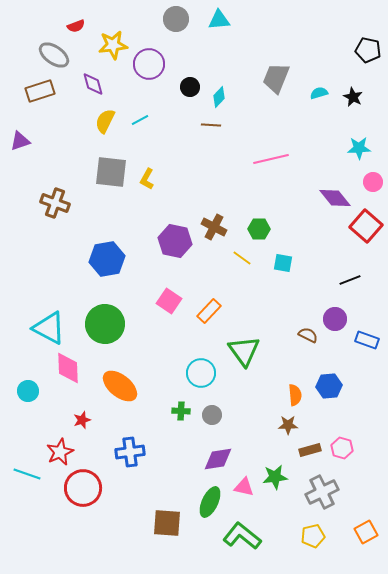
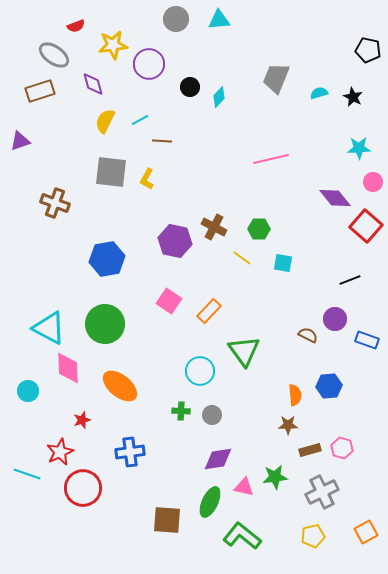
brown line at (211, 125): moved 49 px left, 16 px down
cyan circle at (201, 373): moved 1 px left, 2 px up
brown square at (167, 523): moved 3 px up
